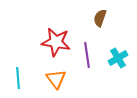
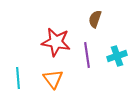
brown semicircle: moved 5 px left, 1 px down
cyan cross: moved 1 px left, 2 px up; rotated 12 degrees clockwise
orange triangle: moved 3 px left
